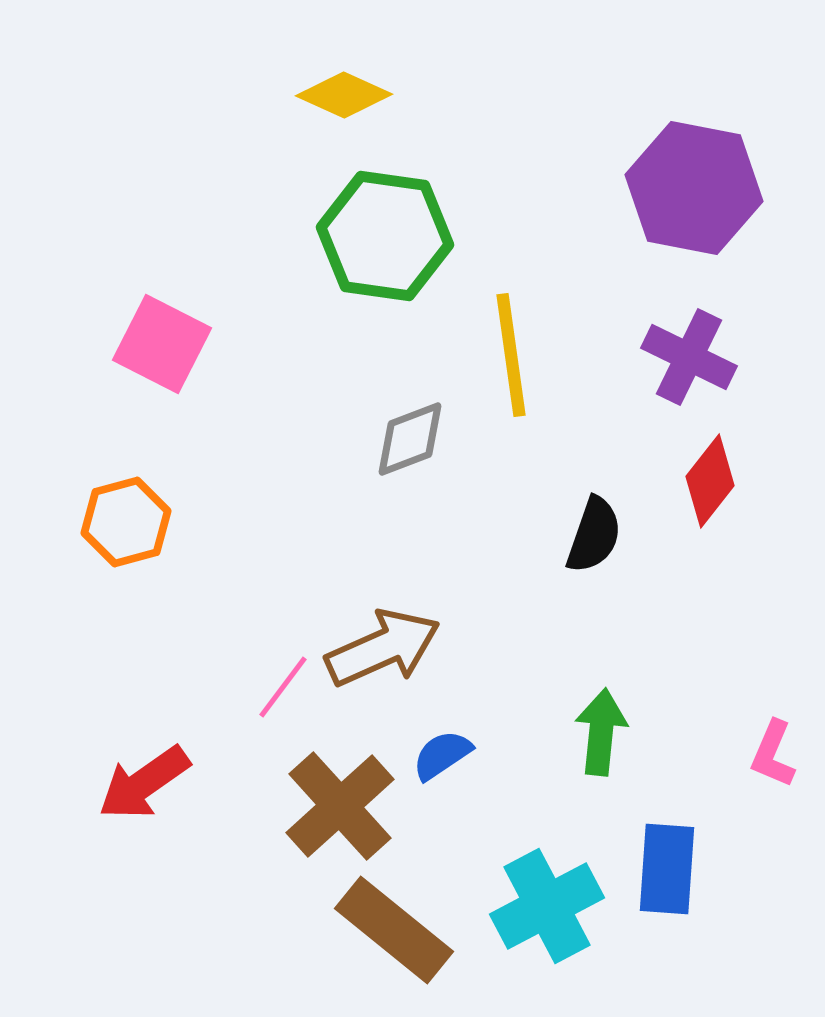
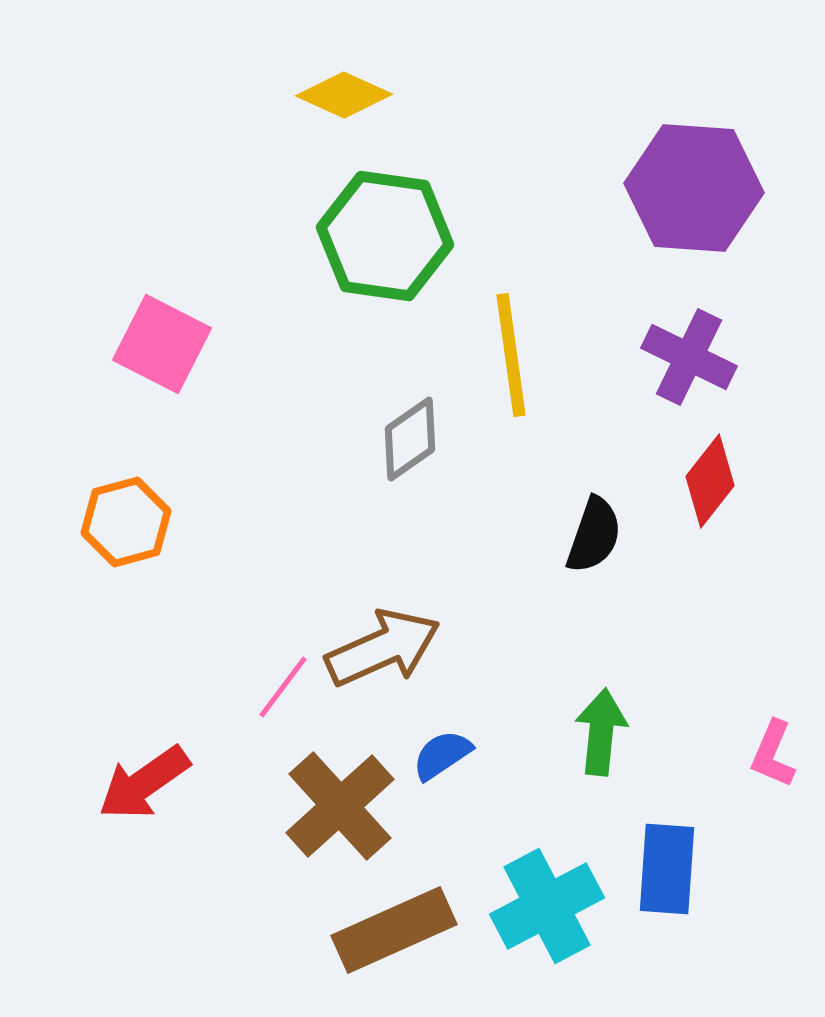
purple hexagon: rotated 7 degrees counterclockwise
gray diamond: rotated 14 degrees counterclockwise
brown rectangle: rotated 63 degrees counterclockwise
